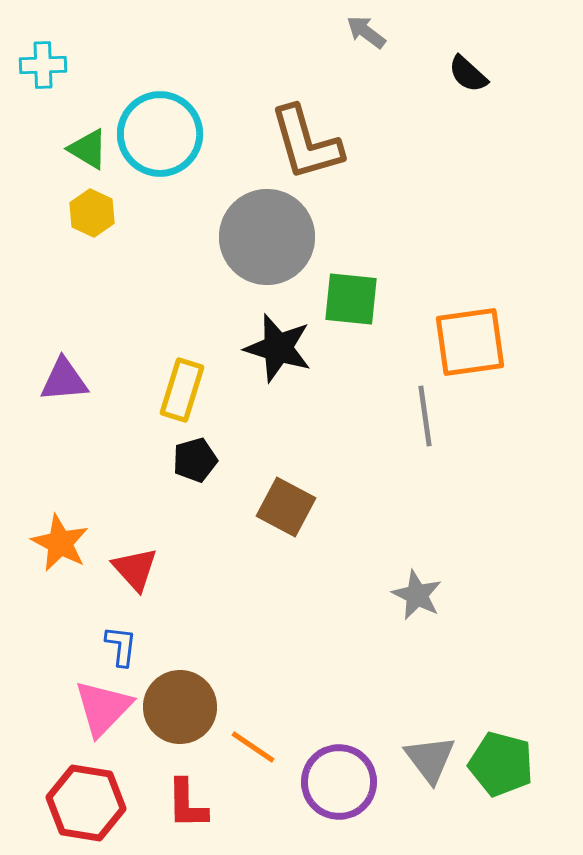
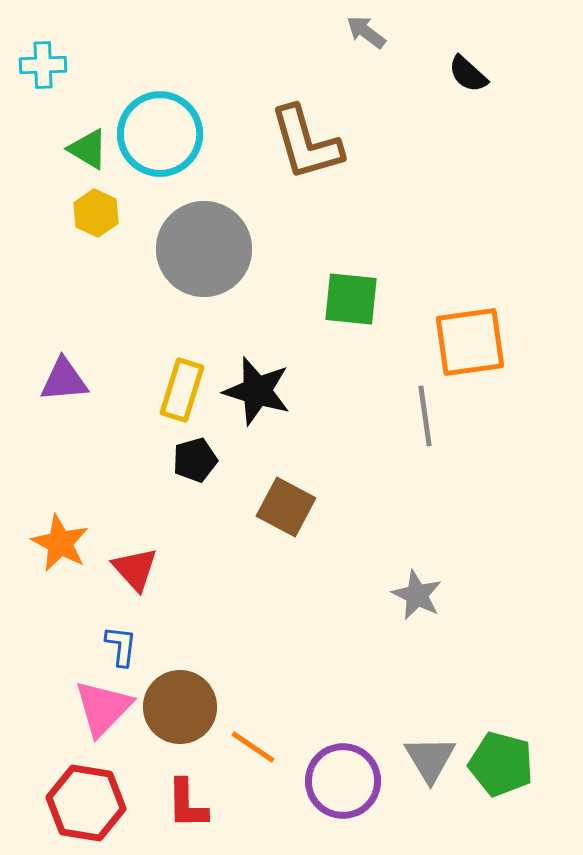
yellow hexagon: moved 4 px right
gray circle: moved 63 px left, 12 px down
black star: moved 21 px left, 43 px down
gray triangle: rotated 6 degrees clockwise
purple circle: moved 4 px right, 1 px up
